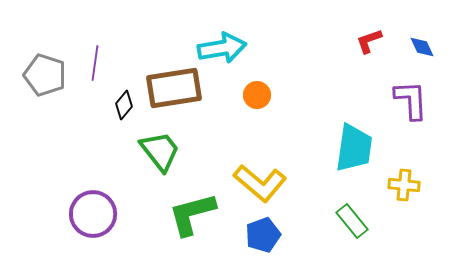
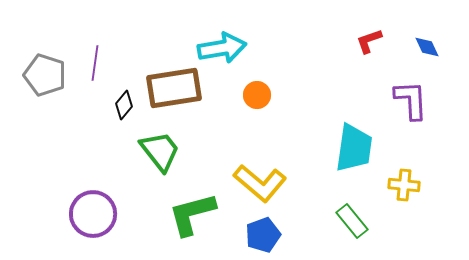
blue diamond: moved 5 px right
